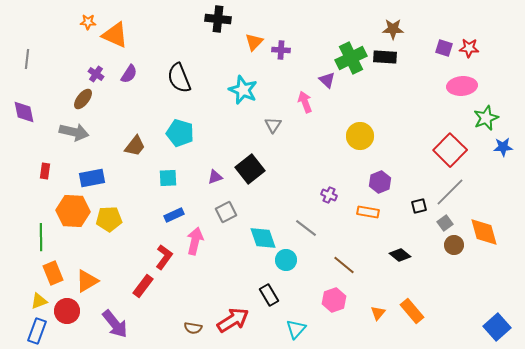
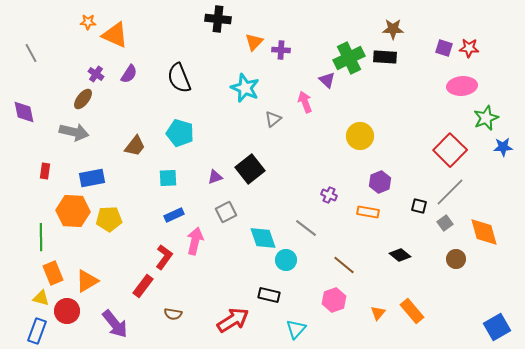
green cross at (351, 58): moved 2 px left
gray line at (27, 59): moved 4 px right, 6 px up; rotated 36 degrees counterclockwise
cyan star at (243, 90): moved 2 px right, 2 px up
gray triangle at (273, 125): moved 6 px up; rotated 18 degrees clockwise
black square at (419, 206): rotated 28 degrees clockwise
brown circle at (454, 245): moved 2 px right, 14 px down
black rectangle at (269, 295): rotated 45 degrees counterclockwise
yellow triangle at (39, 301): moved 2 px right, 3 px up; rotated 36 degrees clockwise
blue square at (497, 327): rotated 12 degrees clockwise
brown semicircle at (193, 328): moved 20 px left, 14 px up
